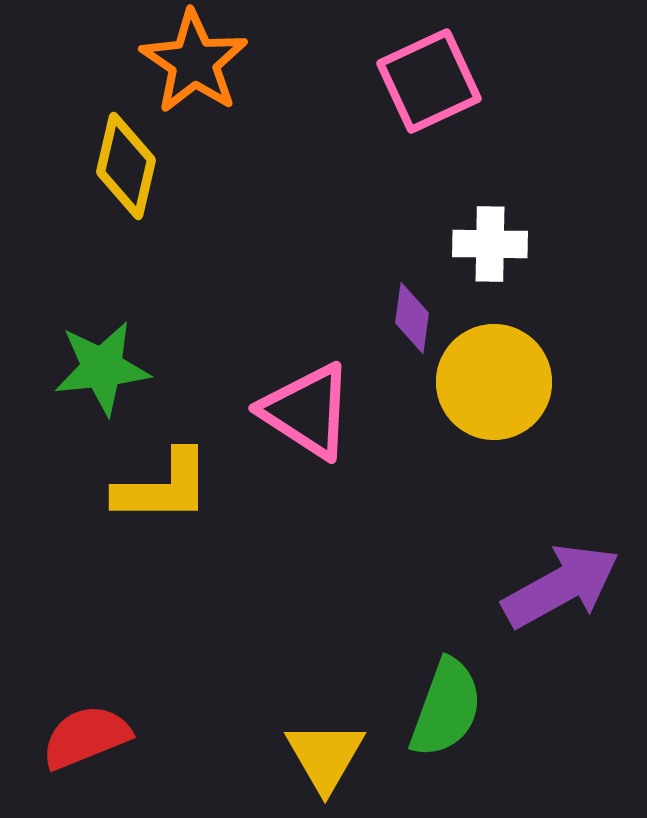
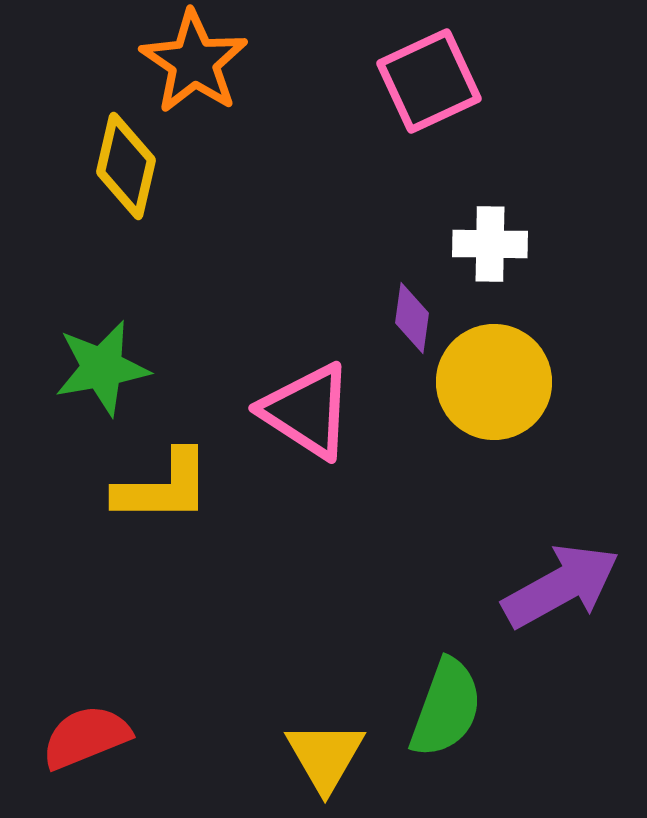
green star: rotated 4 degrees counterclockwise
